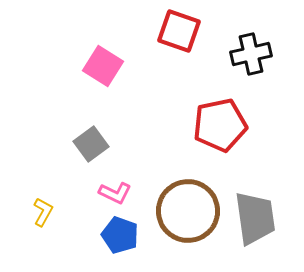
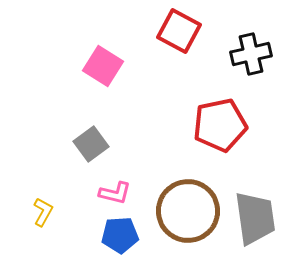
red square: rotated 9 degrees clockwise
pink L-shape: rotated 12 degrees counterclockwise
blue pentagon: rotated 24 degrees counterclockwise
